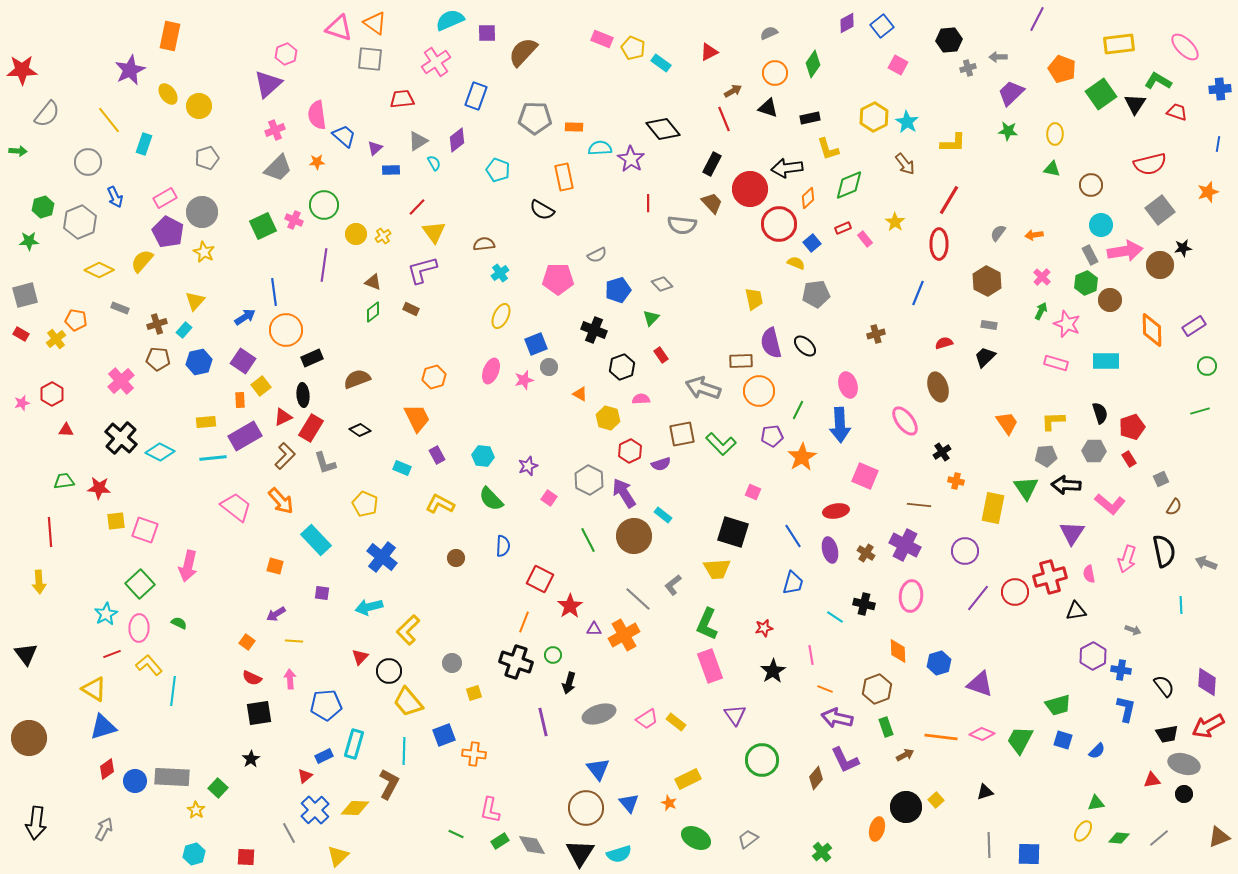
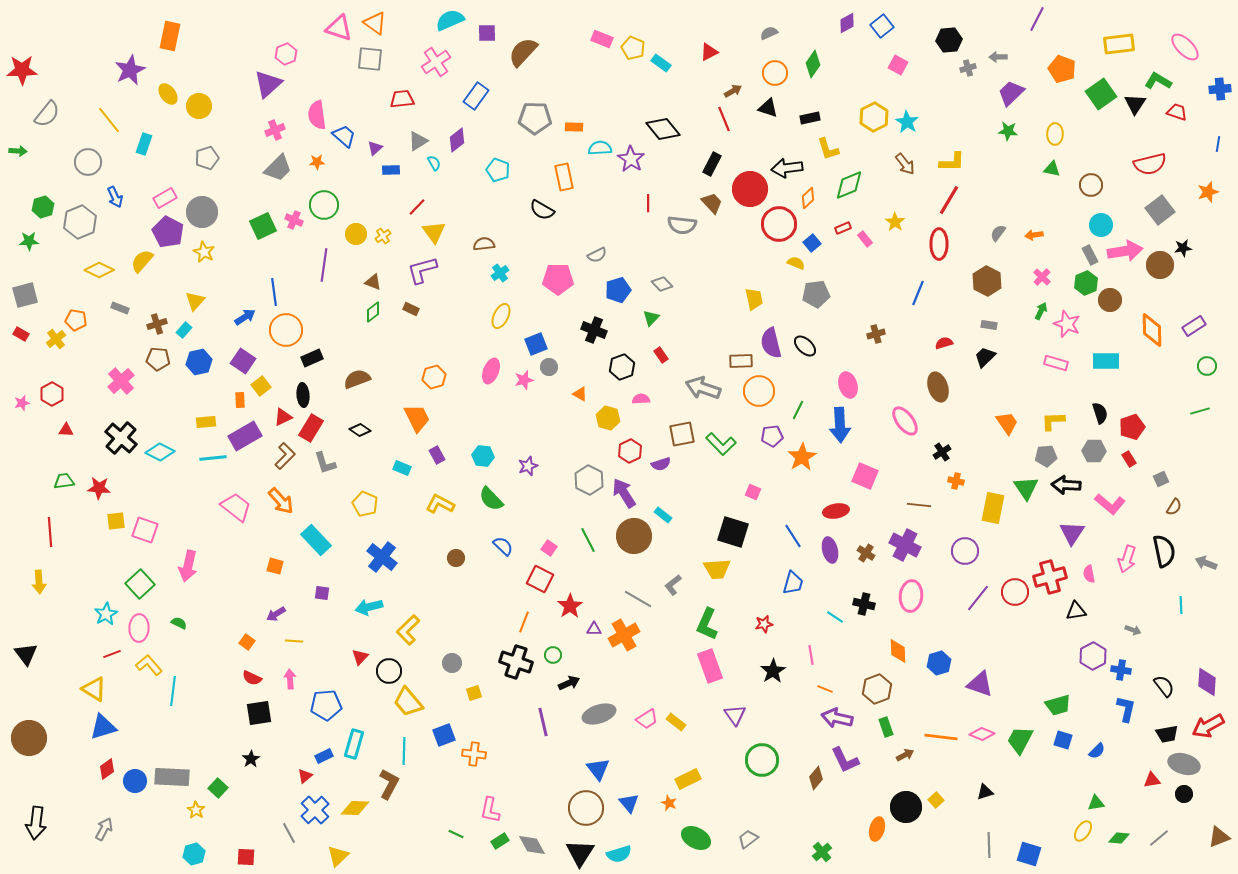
blue rectangle at (476, 96): rotated 16 degrees clockwise
yellow L-shape at (953, 143): moved 1 px left, 19 px down
pink square at (549, 498): moved 50 px down
blue semicircle at (503, 546): rotated 50 degrees counterclockwise
gray line at (638, 599): rotated 12 degrees counterclockwise
red star at (764, 628): moved 4 px up
black arrow at (569, 683): rotated 130 degrees counterclockwise
blue square at (1029, 854): rotated 15 degrees clockwise
